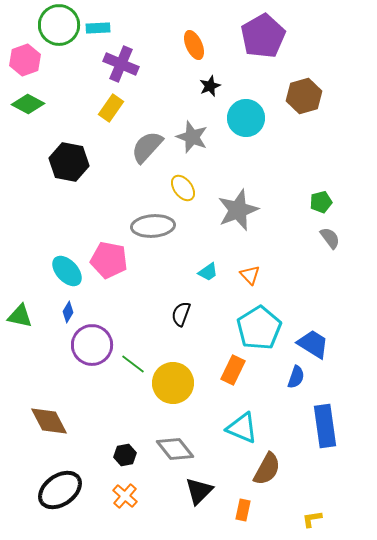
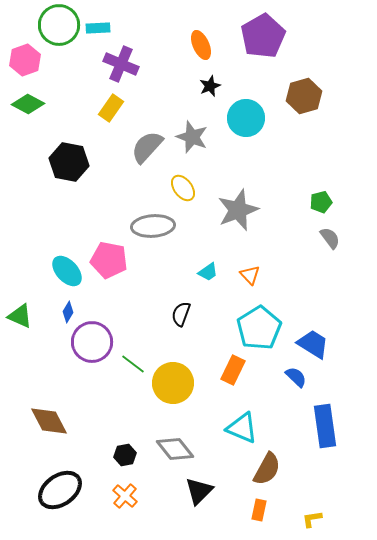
orange ellipse at (194, 45): moved 7 px right
green triangle at (20, 316): rotated 12 degrees clockwise
purple circle at (92, 345): moved 3 px up
blue semicircle at (296, 377): rotated 65 degrees counterclockwise
orange rectangle at (243, 510): moved 16 px right
